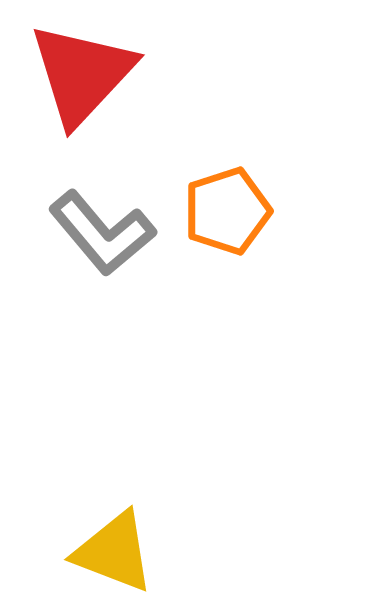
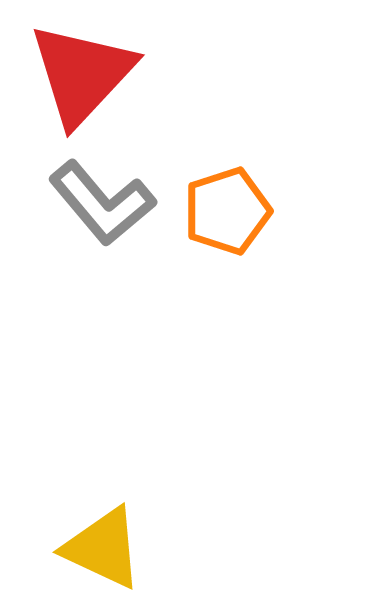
gray L-shape: moved 30 px up
yellow triangle: moved 11 px left, 4 px up; rotated 4 degrees clockwise
